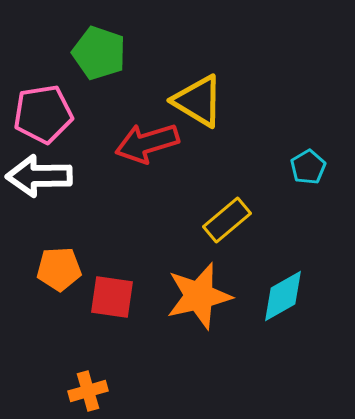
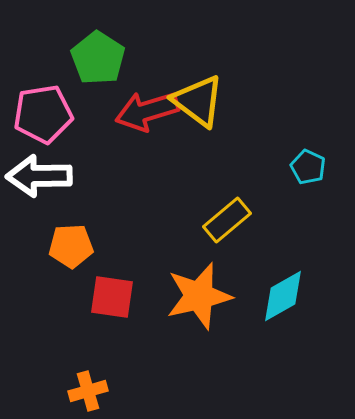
green pentagon: moved 1 px left, 5 px down; rotated 14 degrees clockwise
yellow triangle: rotated 6 degrees clockwise
red arrow: moved 32 px up
cyan pentagon: rotated 16 degrees counterclockwise
orange pentagon: moved 12 px right, 23 px up
